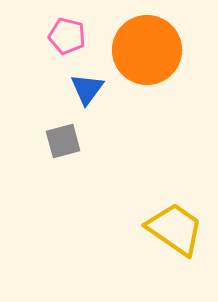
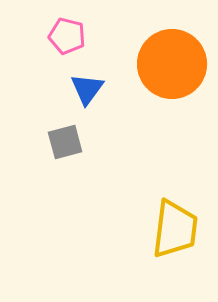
orange circle: moved 25 px right, 14 px down
gray square: moved 2 px right, 1 px down
yellow trapezoid: rotated 62 degrees clockwise
